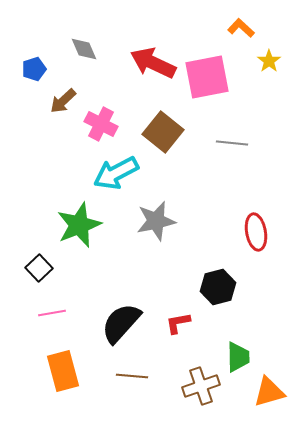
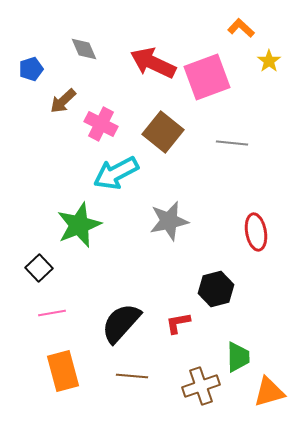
blue pentagon: moved 3 px left
pink square: rotated 9 degrees counterclockwise
gray star: moved 13 px right
black hexagon: moved 2 px left, 2 px down
